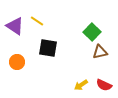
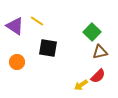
red semicircle: moved 6 px left, 9 px up; rotated 70 degrees counterclockwise
